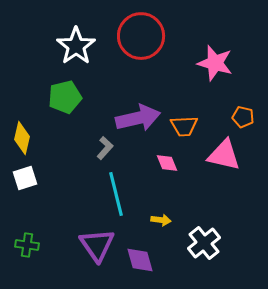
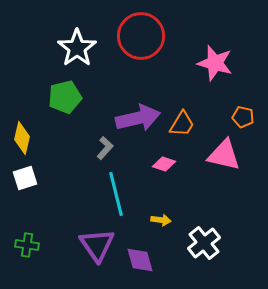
white star: moved 1 px right, 2 px down
orange trapezoid: moved 2 px left, 2 px up; rotated 56 degrees counterclockwise
pink diamond: moved 3 px left, 1 px down; rotated 50 degrees counterclockwise
